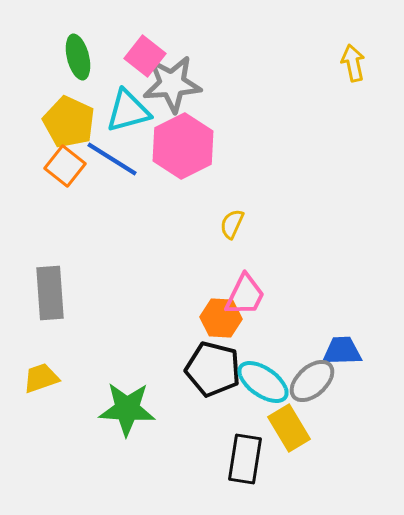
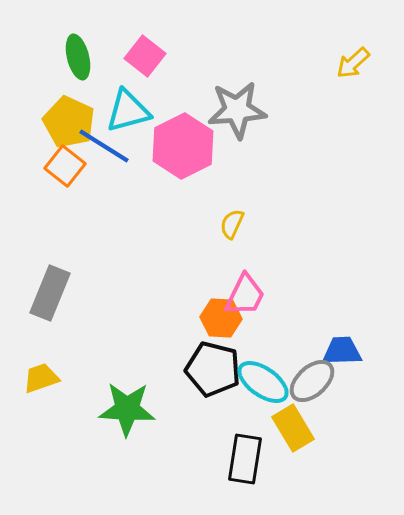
yellow arrow: rotated 120 degrees counterclockwise
gray star: moved 65 px right, 26 px down
blue line: moved 8 px left, 13 px up
gray rectangle: rotated 26 degrees clockwise
yellow rectangle: moved 4 px right
